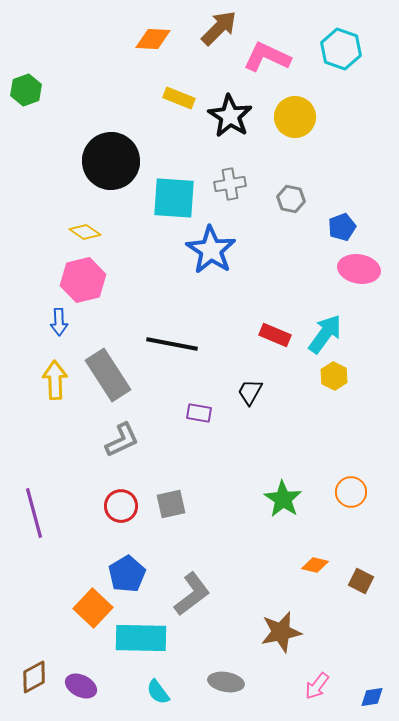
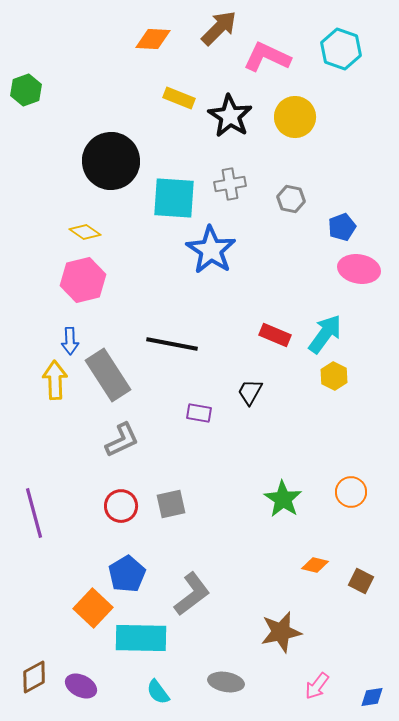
blue arrow at (59, 322): moved 11 px right, 19 px down
